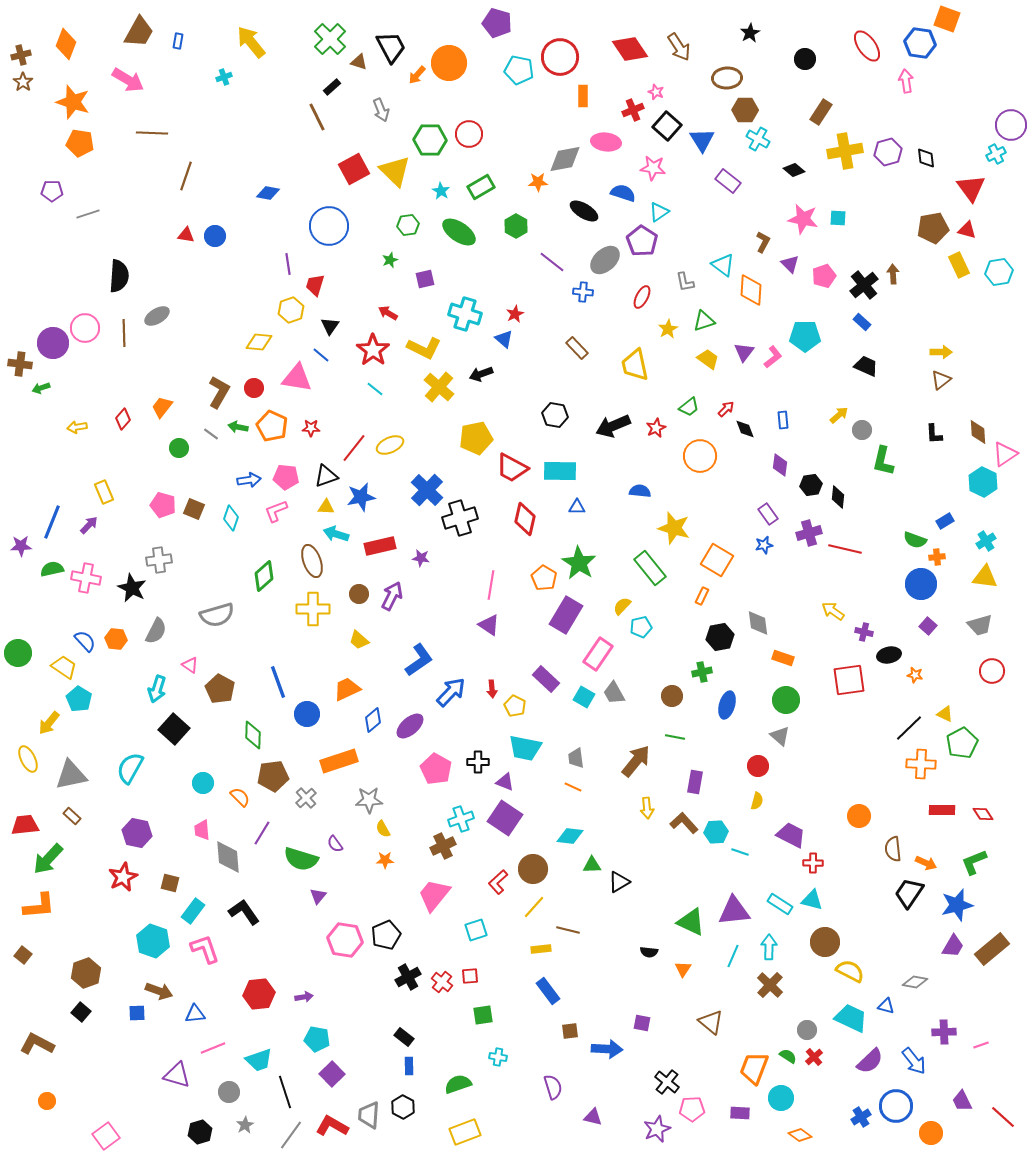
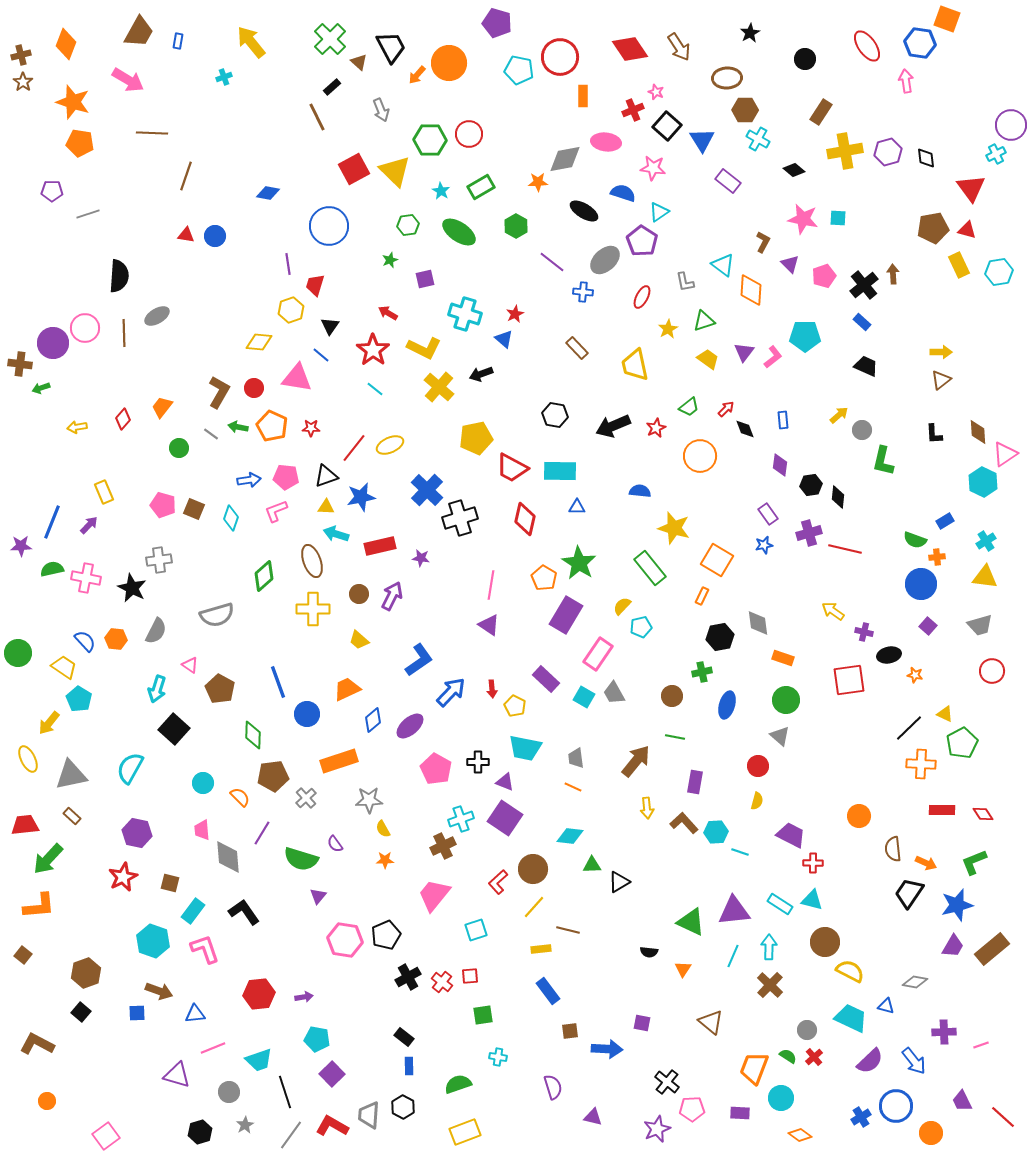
brown triangle at (359, 62): rotated 24 degrees clockwise
